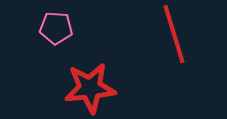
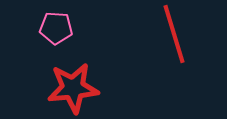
red star: moved 17 px left
